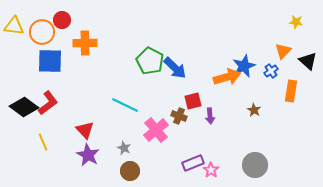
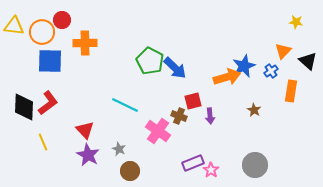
black diamond: rotated 56 degrees clockwise
pink cross: moved 2 px right, 1 px down; rotated 15 degrees counterclockwise
gray star: moved 5 px left, 1 px down
